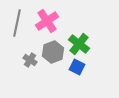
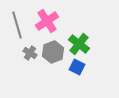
gray line: moved 2 px down; rotated 28 degrees counterclockwise
gray cross: moved 7 px up
